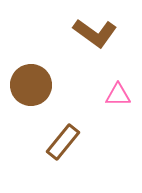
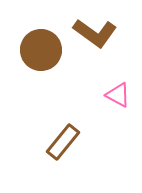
brown circle: moved 10 px right, 35 px up
pink triangle: rotated 28 degrees clockwise
